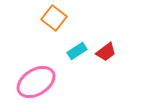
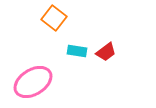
cyan rectangle: rotated 42 degrees clockwise
pink ellipse: moved 3 px left
